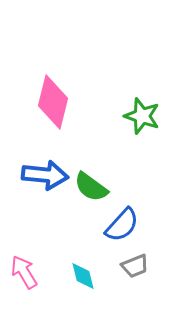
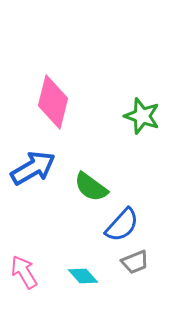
blue arrow: moved 12 px left, 7 px up; rotated 36 degrees counterclockwise
gray trapezoid: moved 4 px up
cyan diamond: rotated 28 degrees counterclockwise
